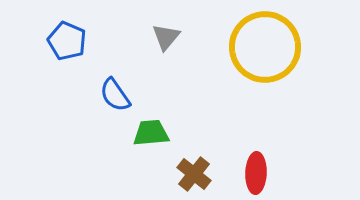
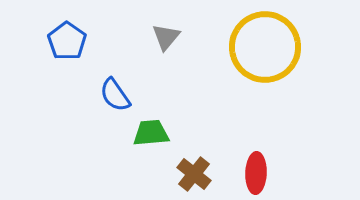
blue pentagon: rotated 12 degrees clockwise
